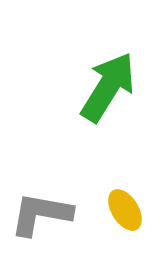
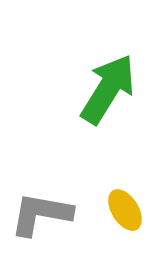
green arrow: moved 2 px down
